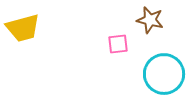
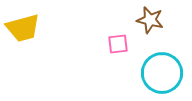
cyan circle: moved 2 px left, 1 px up
